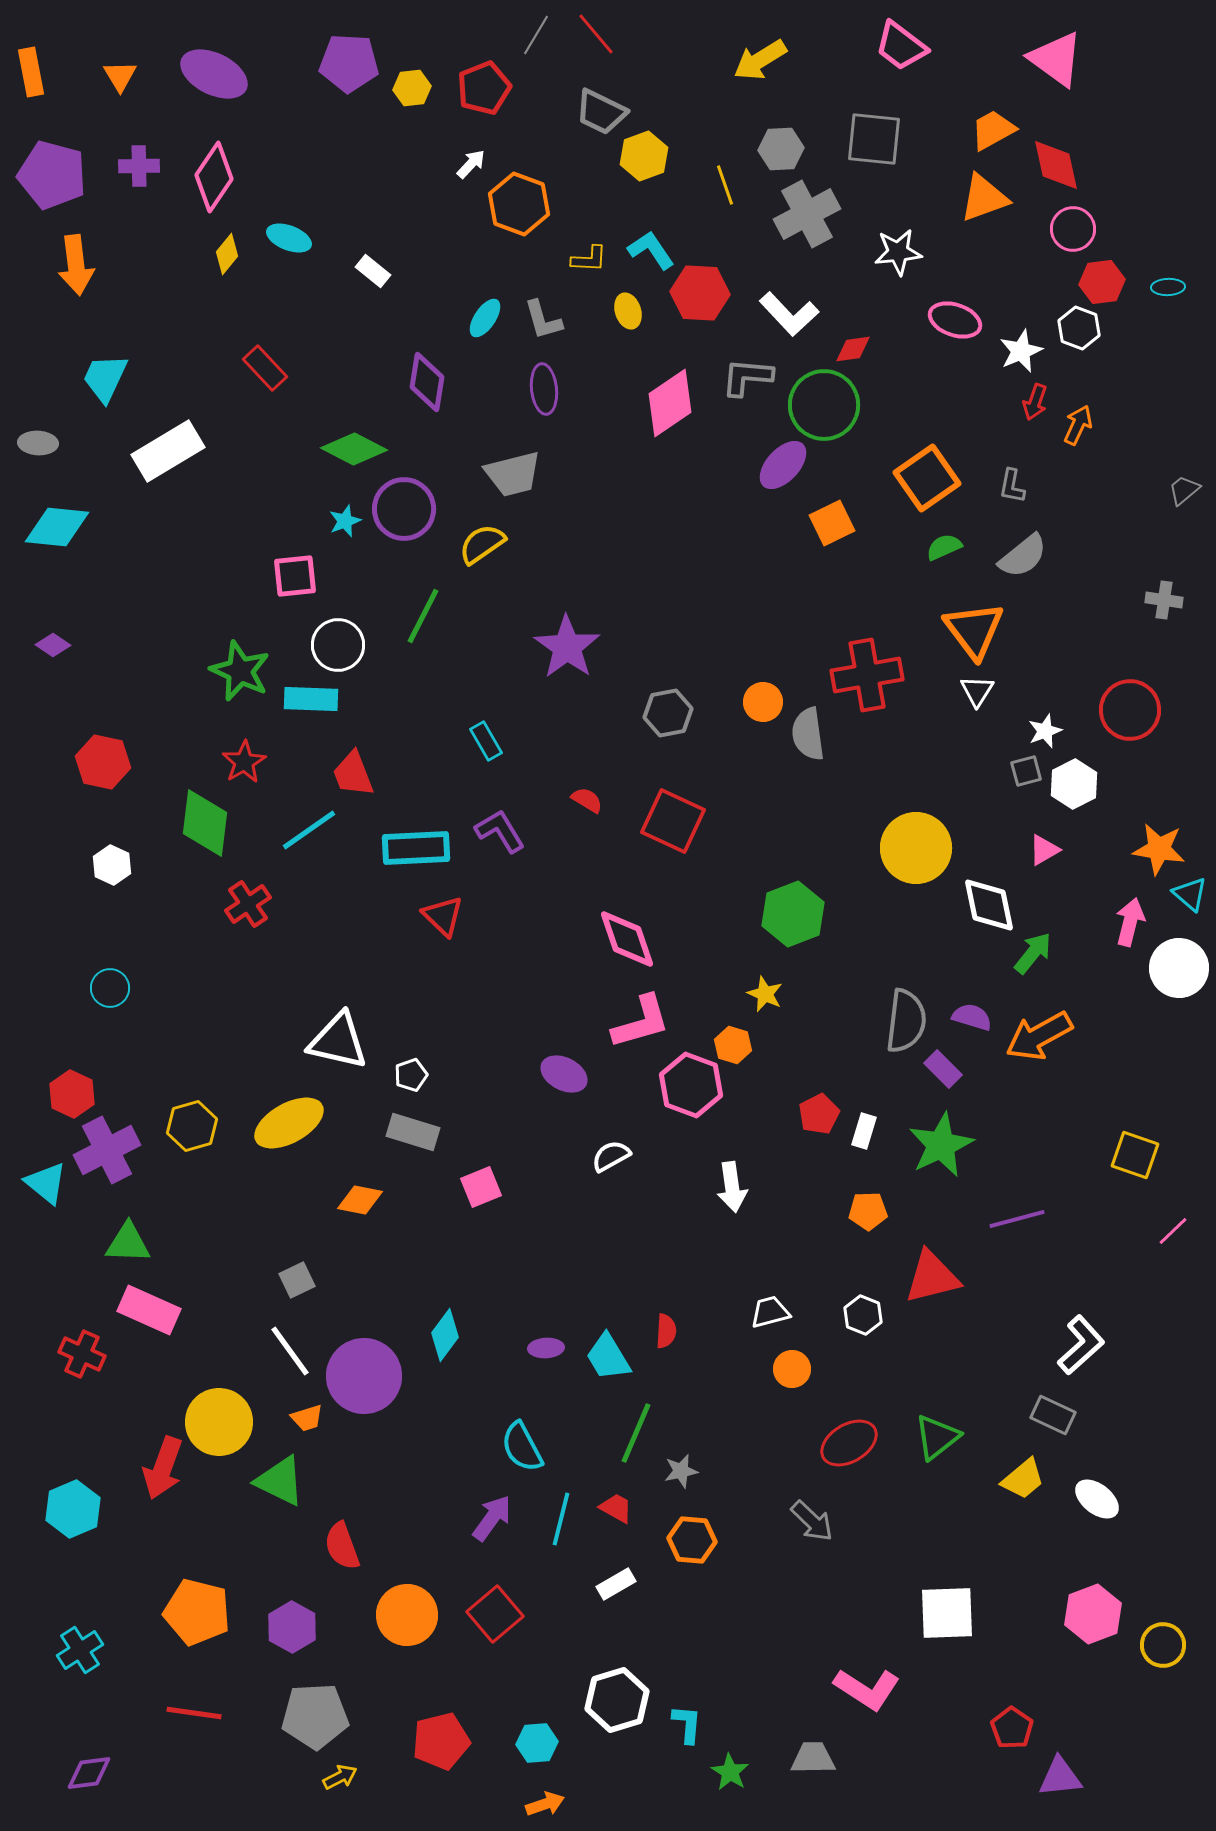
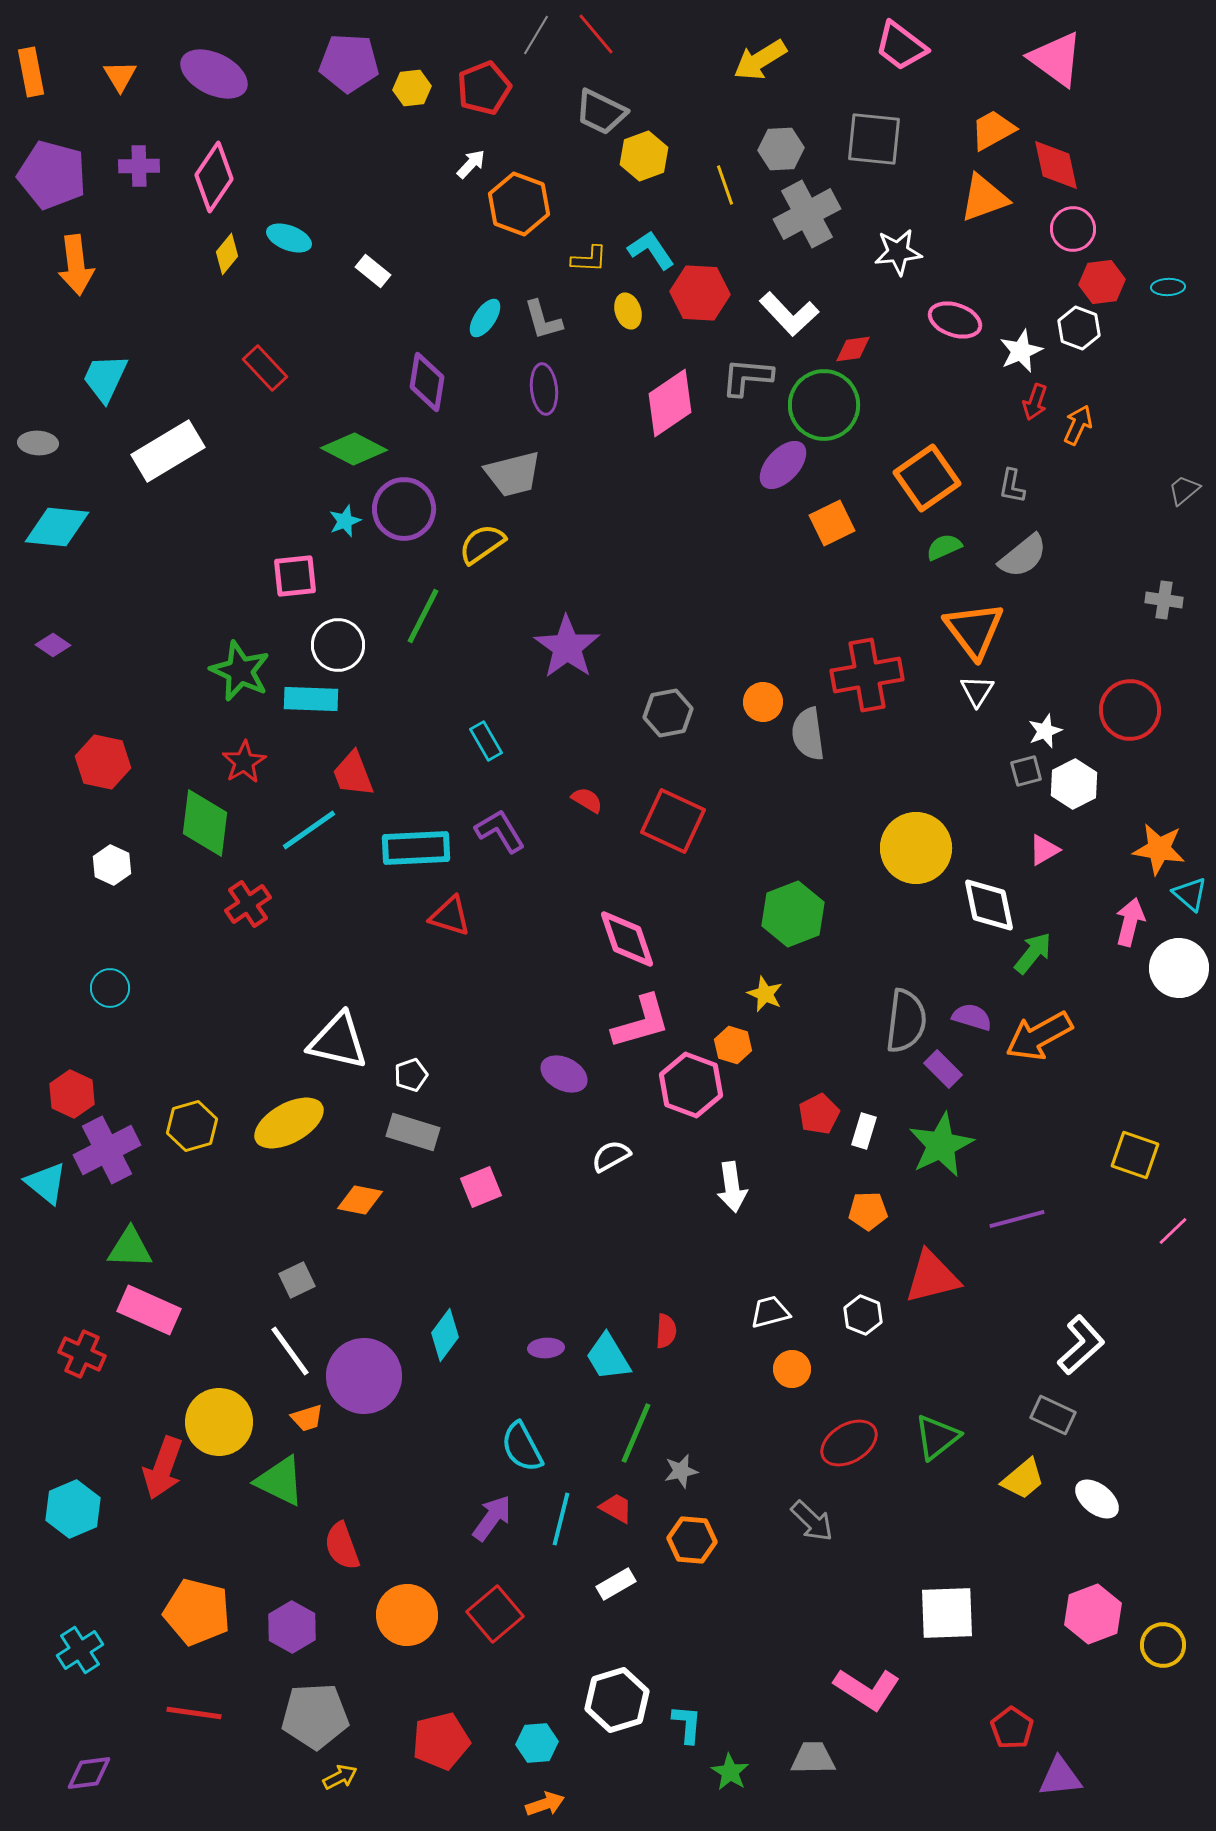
red triangle at (443, 916): moved 7 px right; rotated 27 degrees counterclockwise
green triangle at (128, 1243): moved 2 px right, 5 px down
